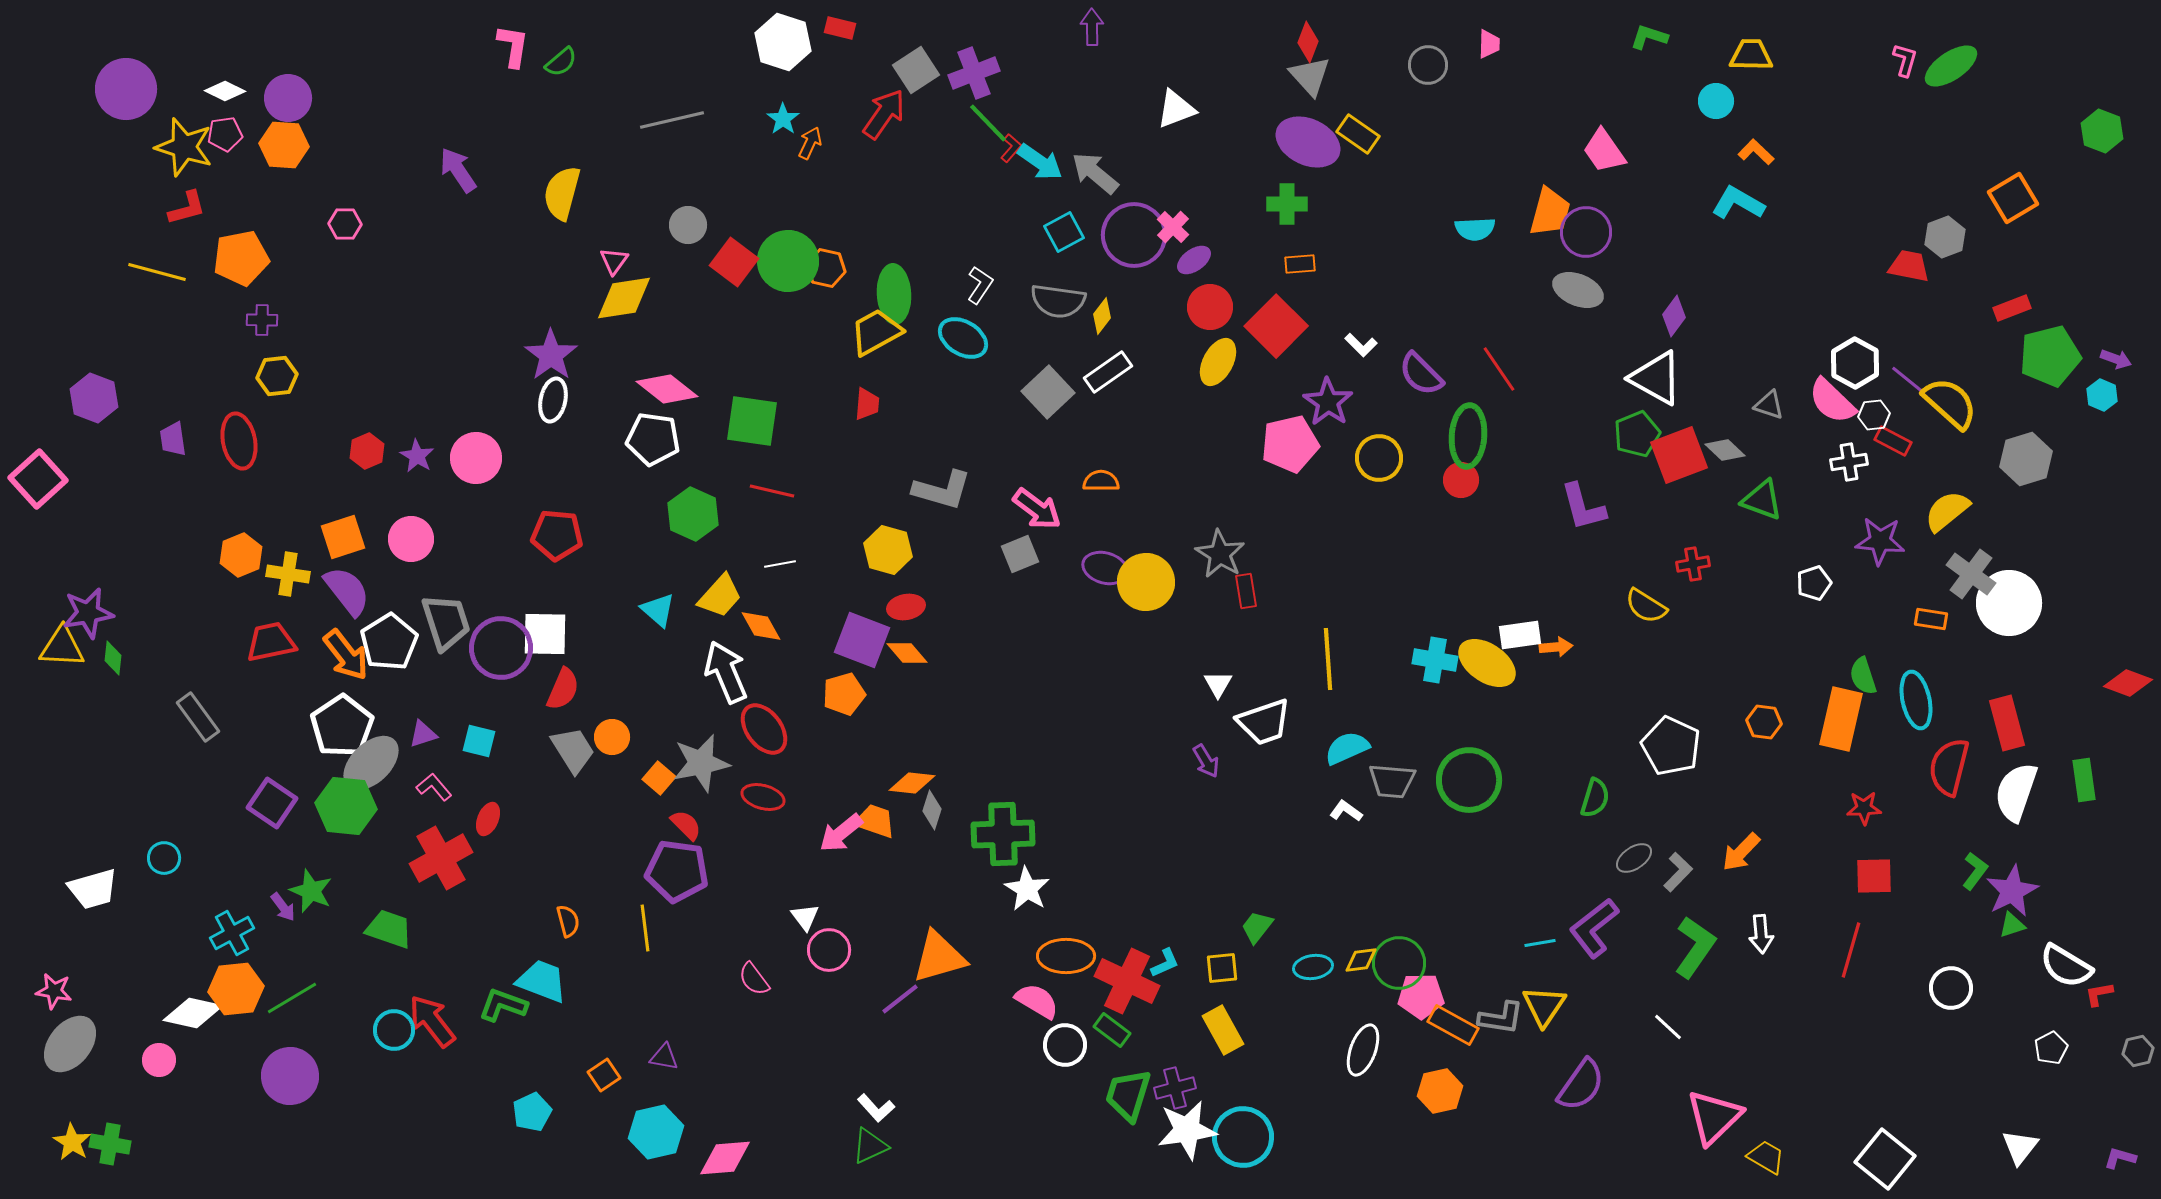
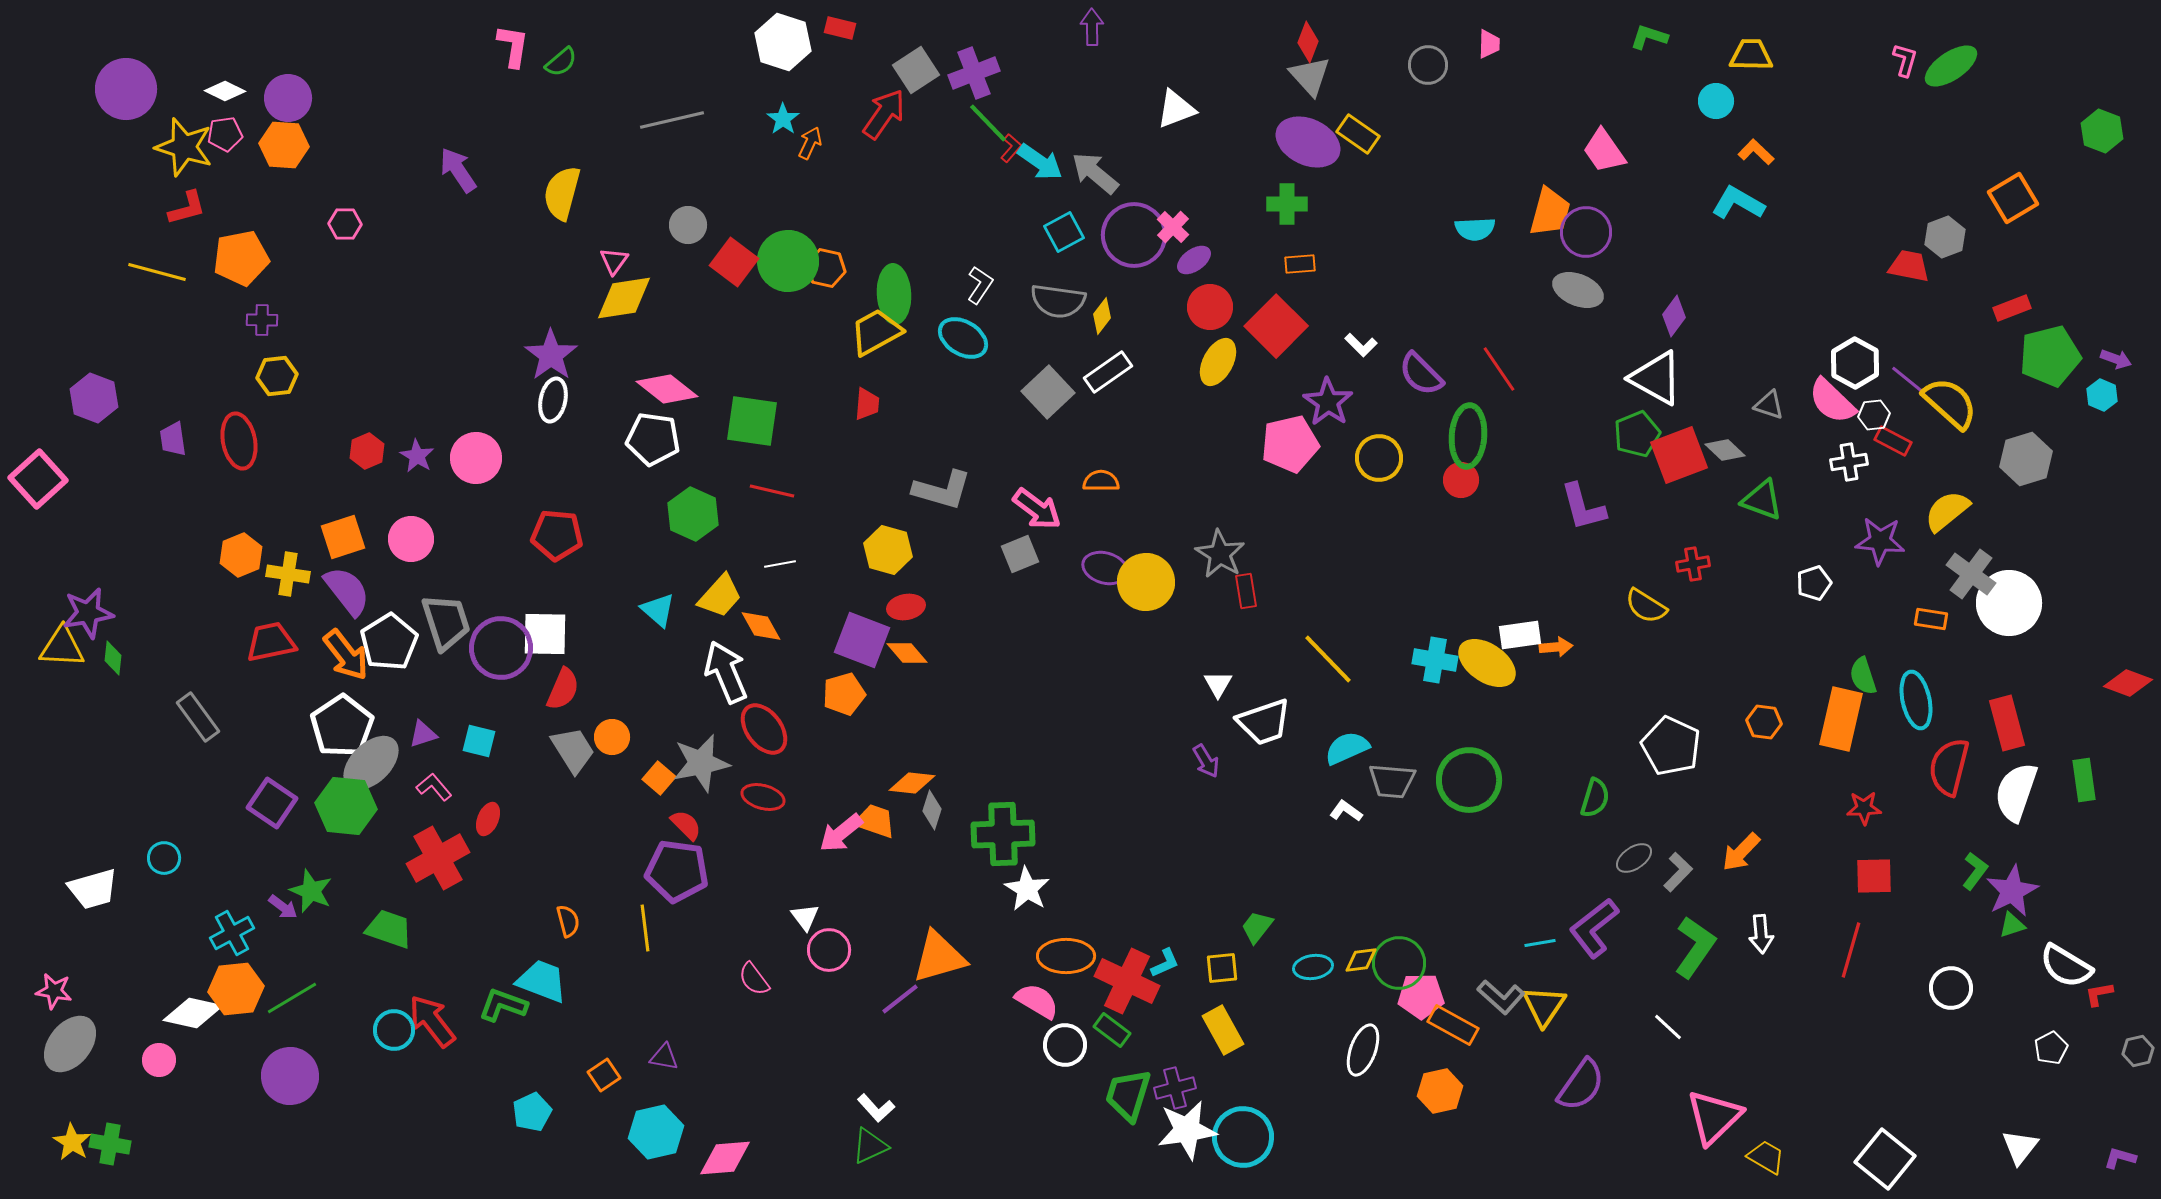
yellow line at (1328, 659): rotated 40 degrees counterclockwise
red cross at (441, 858): moved 3 px left
purple arrow at (283, 907): rotated 16 degrees counterclockwise
gray L-shape at (1501, 1018): moved 21 px up; rotated 33 degrees clockwise
